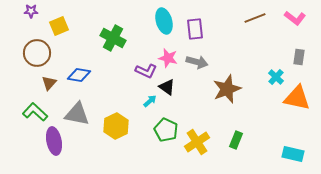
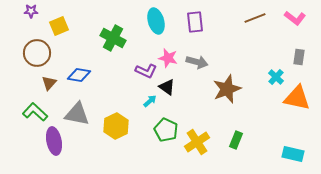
cyan ellipse: moved 8 px left
purple rectangle: moved 7 px up
